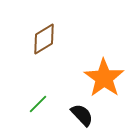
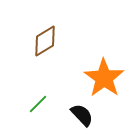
brown diamond: moved 1 px right, 2 px down
